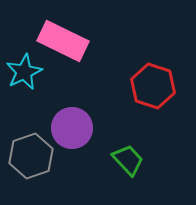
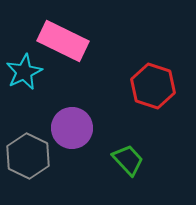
gray hexagon: moved 3 px left; rotated 15 degrees counterclockwise
